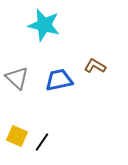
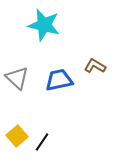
yellow square: rotated 25 degrees clockwise
